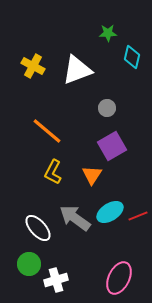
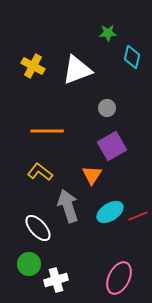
orange line: rotated 40 degrees counterclockwise
yellow L-shape: moved 13 px left; rotated 100 degrees clockwise
gray arrow: moved 7 px left, 12 px up; rotated 36 degrees clockwise
